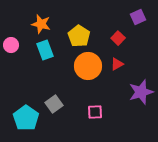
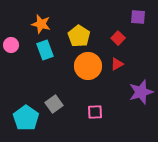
purple square: rotated 28 degrees clockwise
